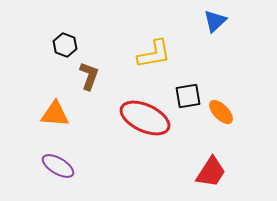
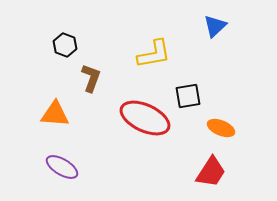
blue triangle: moved 5 px down
brown L-shape: moved 2 px right, 2 px down
orange ellipse: moved 16 px down; rotated 24 degrees counterclockwise
purple ellipse: moved 4 px right, 1 px down
